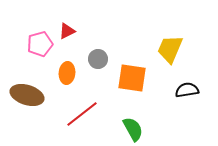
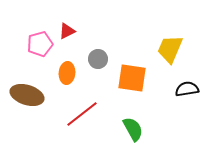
black semicircle: moved 1 px up
